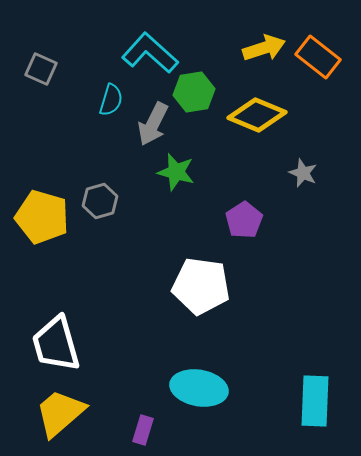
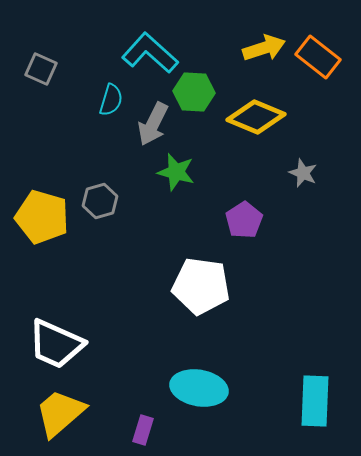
green hexagon: rotated 12 degrees clockwise
yellow diamond: moved 1 px left, 2 px down
white trapezoid: rotated 50 degrees counterclockwise
